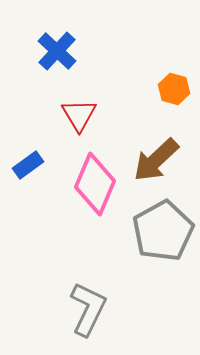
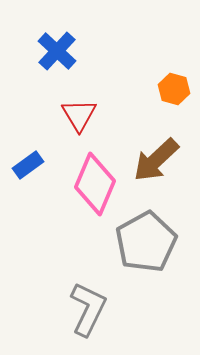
gray pentagon: moved 17 px left, 11 px down
